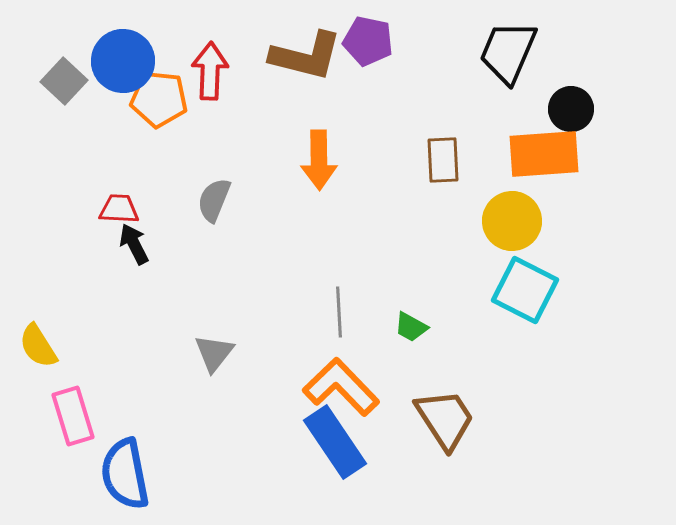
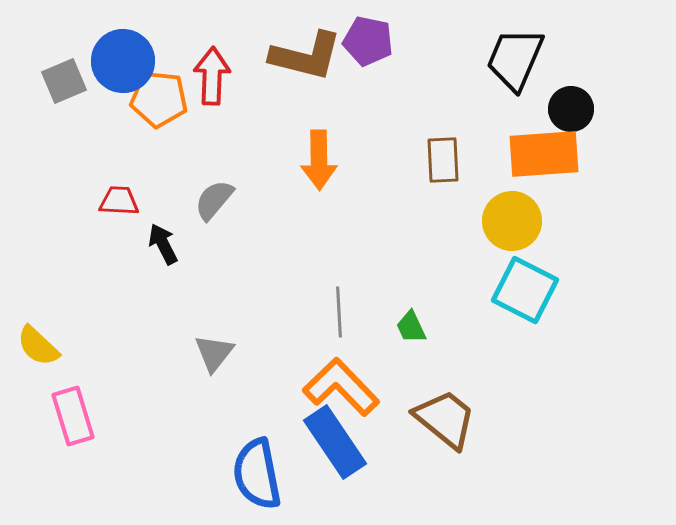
black trapezoid: moved 7 px right, 7 px down
red arrow: moved 2 px right, 5 px down
gray square: rotated 24 degrees clockwise
gray semicircle: rotated 18 degrees clockwise
red trapezoid: moved 8 px up
black arrow: moved 29 px right
green trapezoid: rotated 36 degrees clockwise
yellow semicircle: rotated 15 degrees counterclockwise
brown trapezoid: rotated 18 degrees counterclockwise
blue semicircle: moved 132 px right
